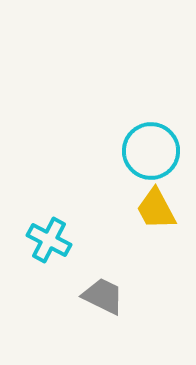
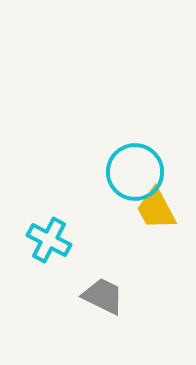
cyan circle: moved 16 px left, 21 px down
